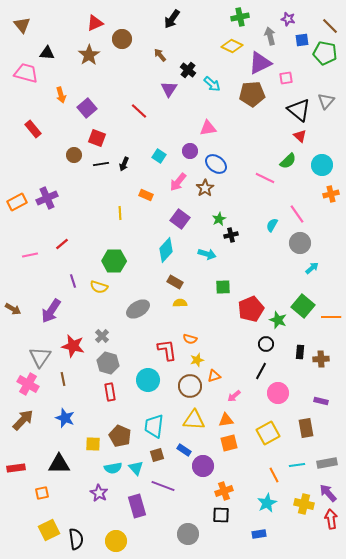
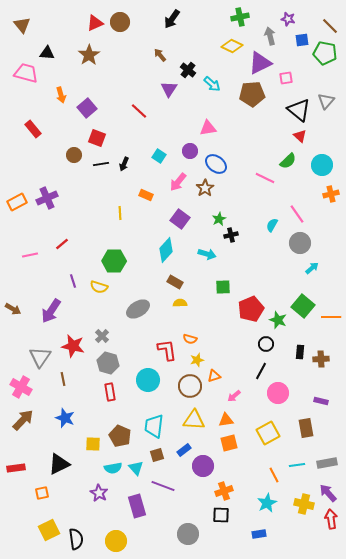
brown circle at (122, 39): moved 2 px left, 17 px up
pink cross at (28, 384): moved 7 px left, 3 px down
blue rectangle at (184, 450): rotated 72 degrees counterclockwise
black triangle at (59, 464): rotated 25 degrees counterclockwise
